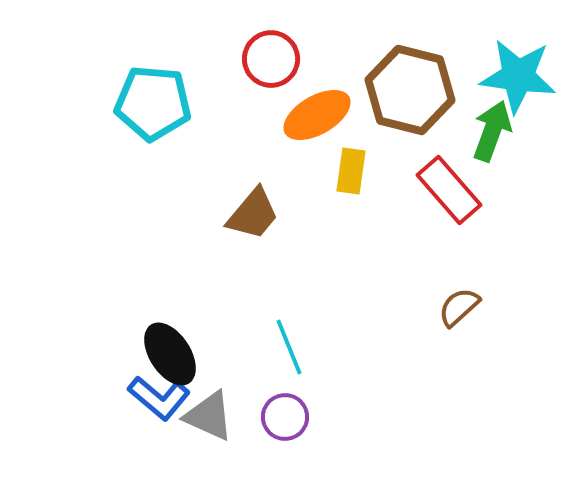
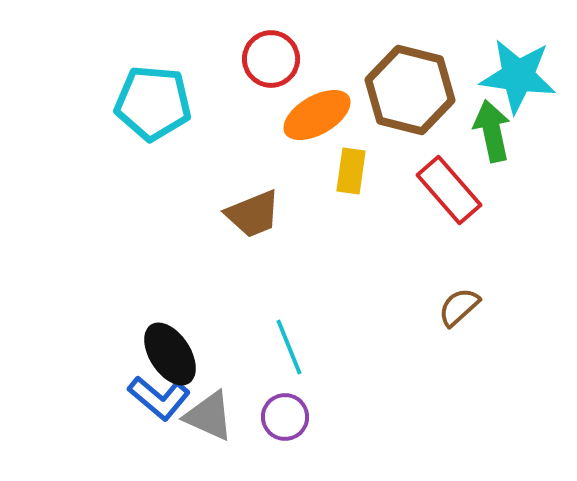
green arrow: rotated 32 degrees counterclockwise
brown trapezoid: rotated 28 degrees clockwise
